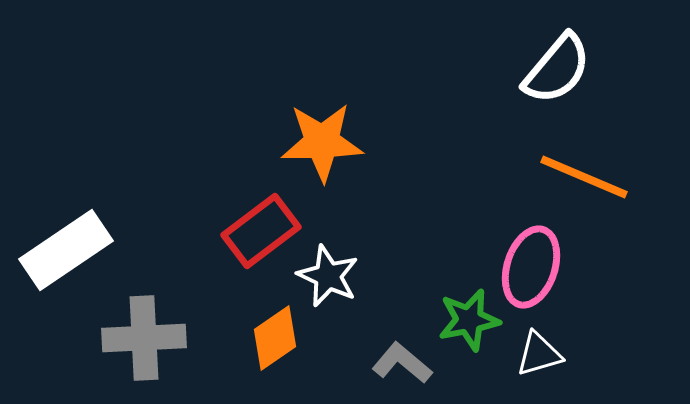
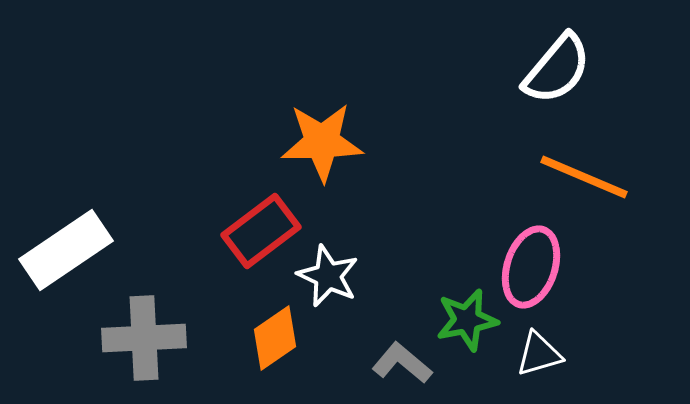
green star: moved 2 px left
